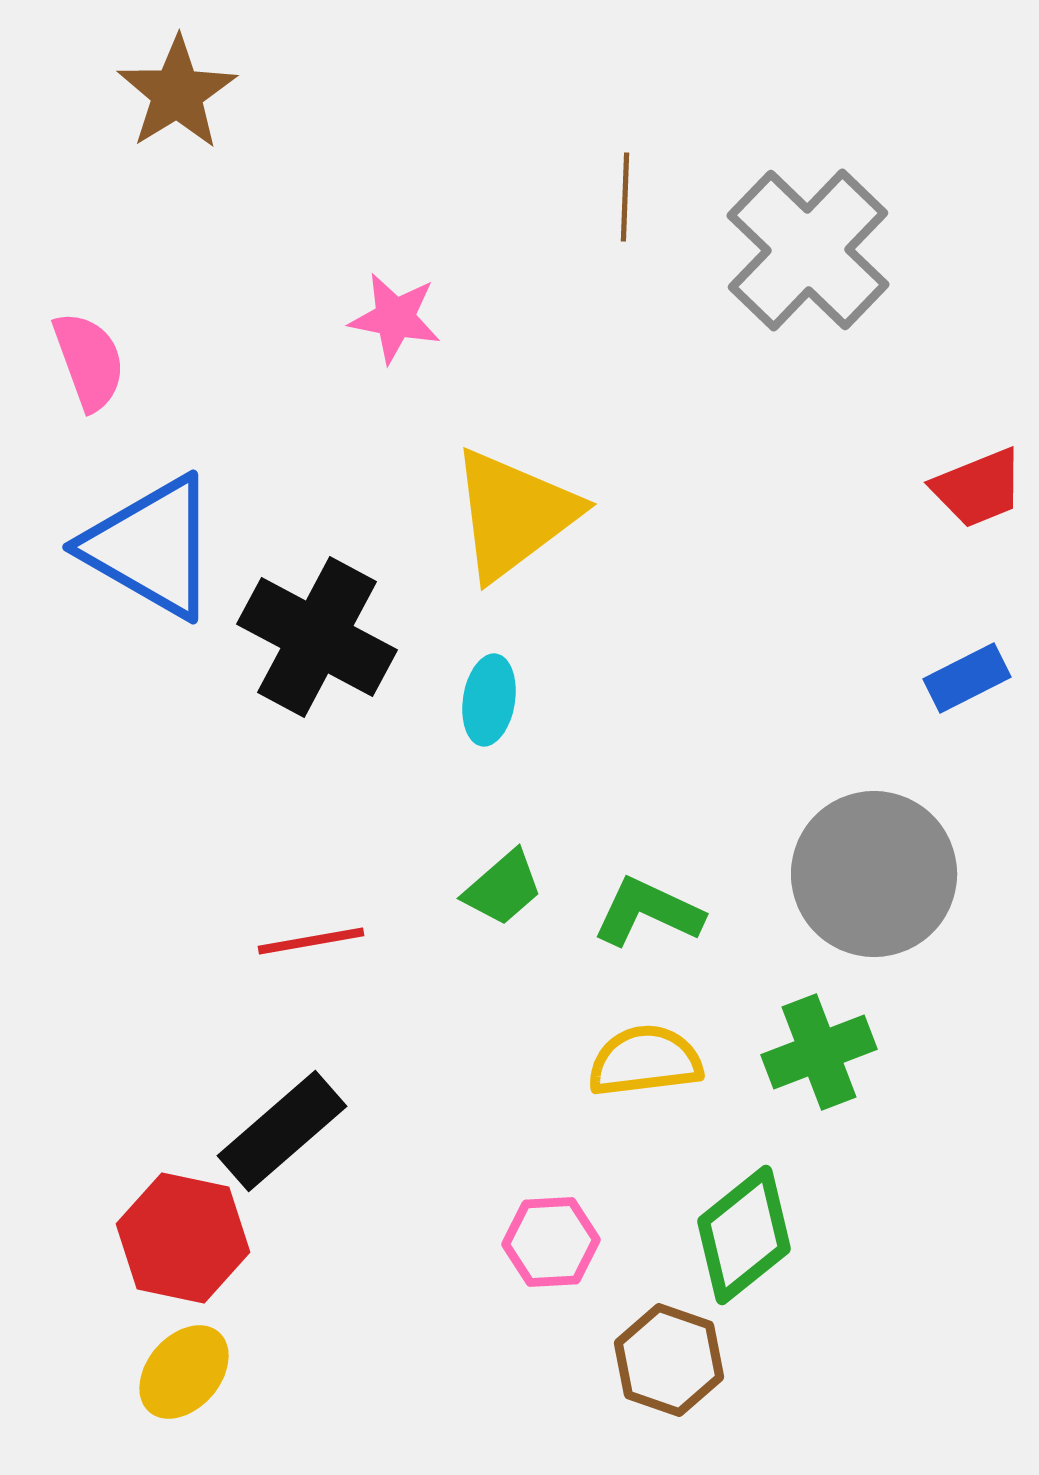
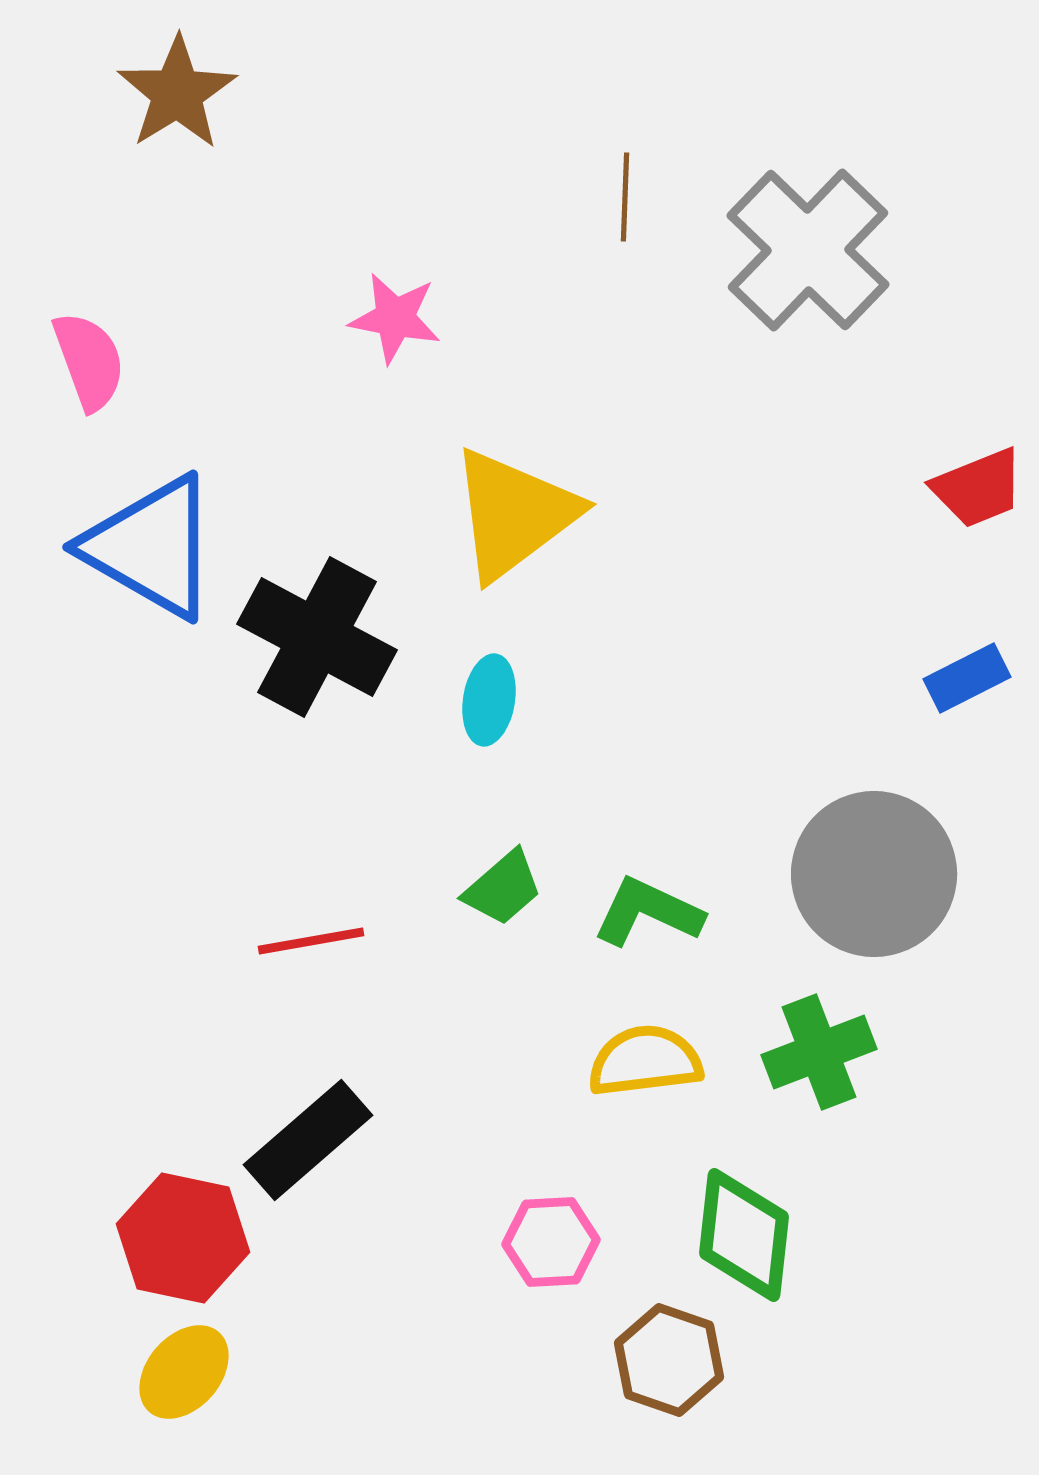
black rectangle: moved 26 px right, 9 px down
green diamond: rotated 45 degrees counterclockwise
